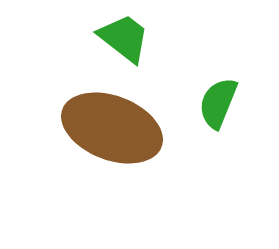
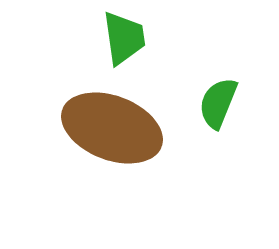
green trapezoid: rotated 44 degrees clockwise
